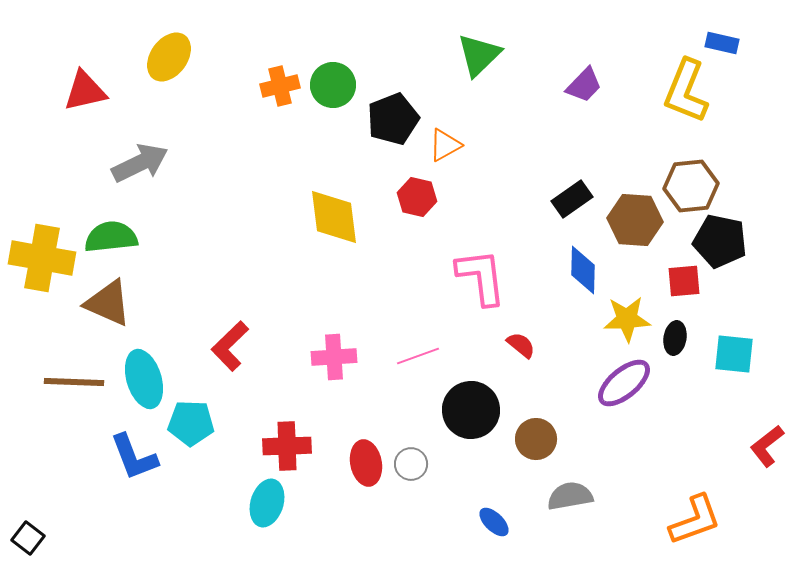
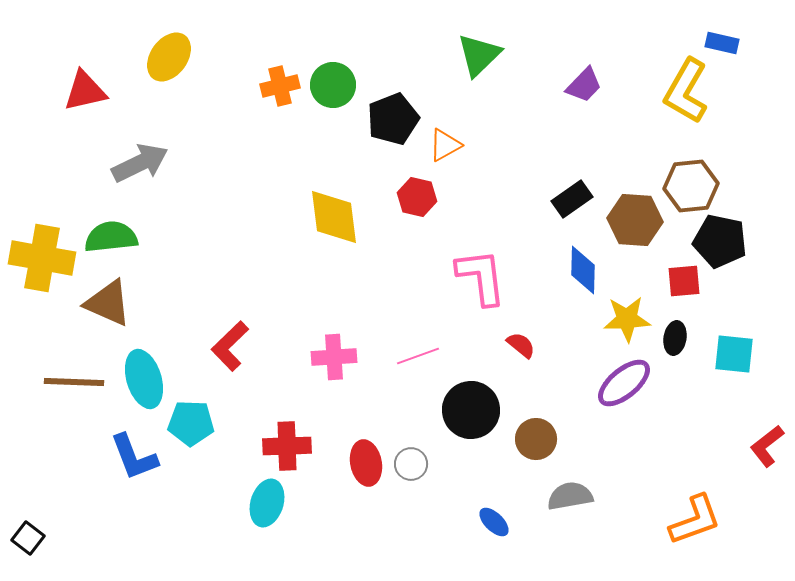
yellow L-shape at (686, 91): rotated 8 degrees clockwise
